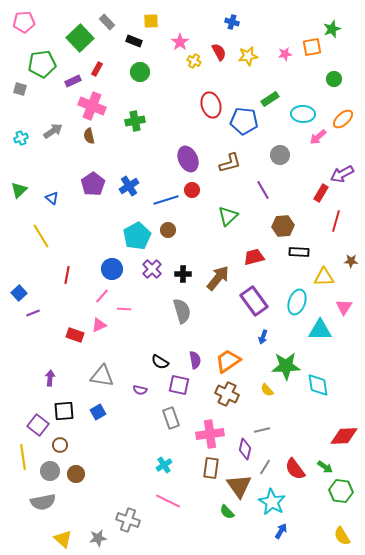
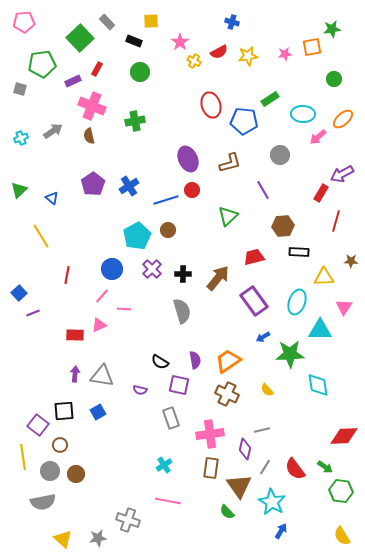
green star at (332, 29): rotated 12 degrees clockwise
red semicircle at (219, 52): rotated 90 degrees clockwise
red rectangle at (75, 335): rotated 18 degrees counterclockwise
blue arrow at (263, 337): rotated 40 degrees clockwise
green star at (286, 366): moved 4 px right, 12 px up
purple arrow at (50, 378): moved 25 px right, 4 px up
pink line at (168, 501): rotated 15 degrees counterclockwise
